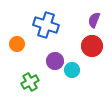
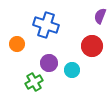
purple semicircle: moved 6 px right, 4 px up
purple circle: moved 6 px left, 2 px down
green cross: moved 4 px right
